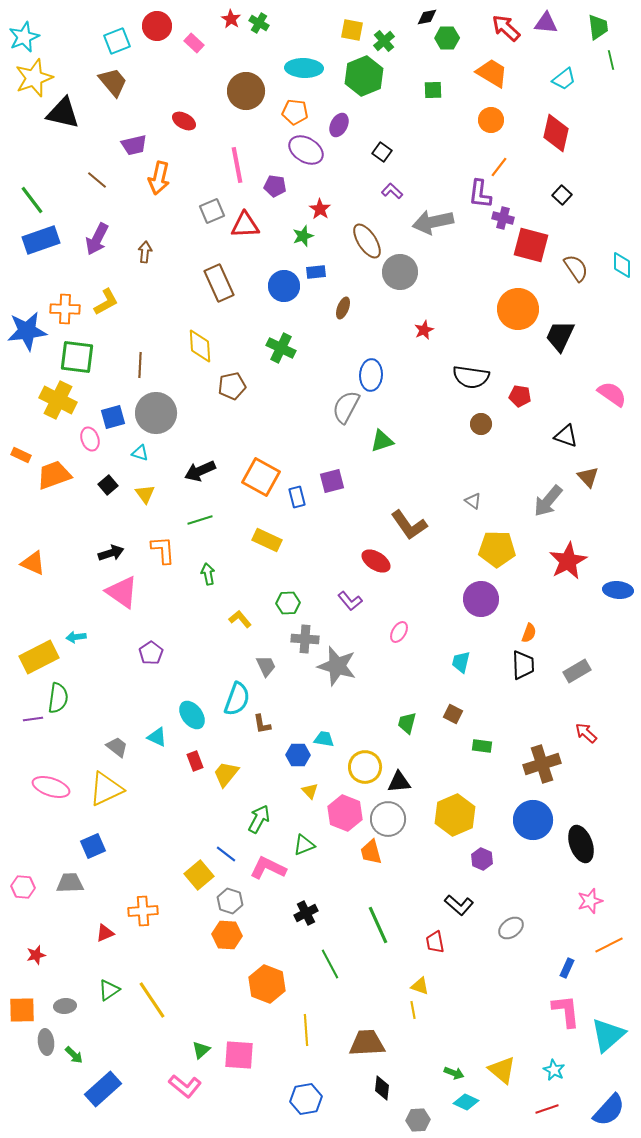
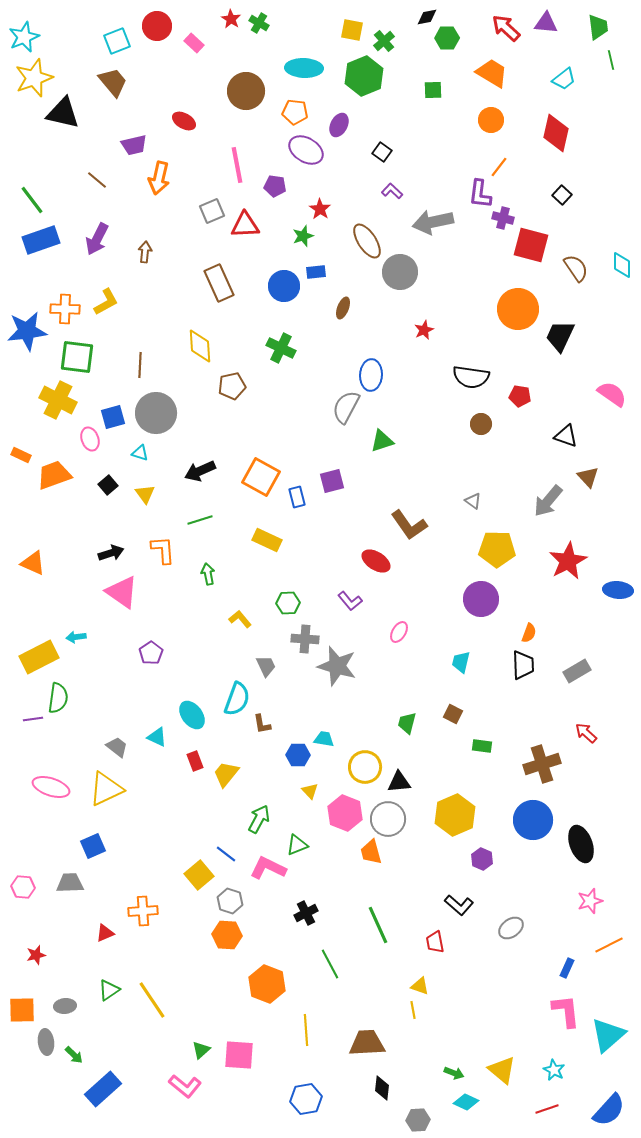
green triangle at (304, 845): moved 7 px left
